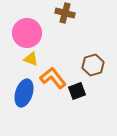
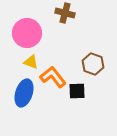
yellow triangle: moved 3 px down
brown hexagon: moved 1 px up; rotated 25 degrees counterclockwise
orange L-shape: moved 1 px up
black square: rotated 18 degrees clockwise
